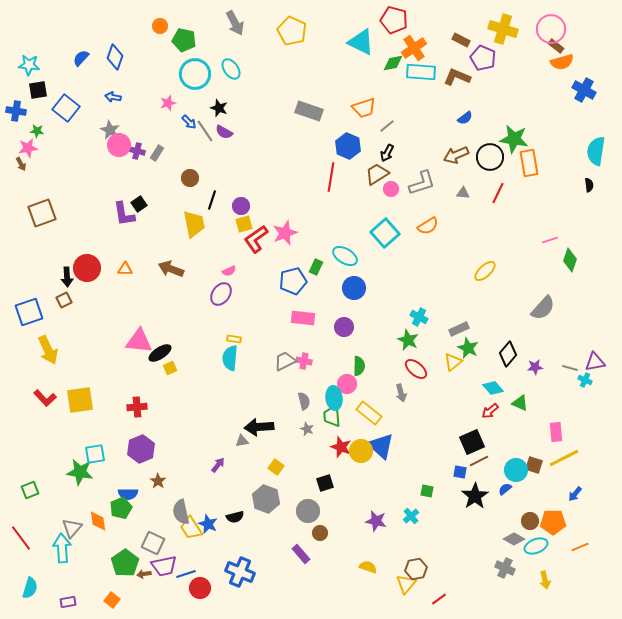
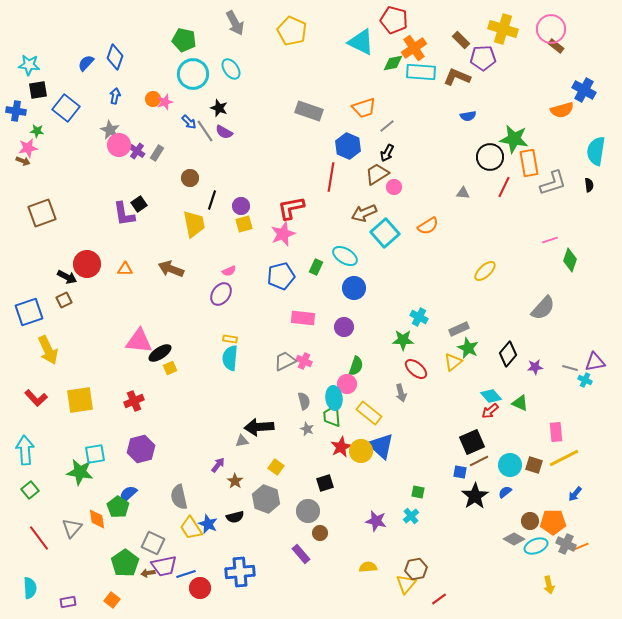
orange circle at (160, 26): moved 7 px left, 73 px down
brown rectangle at (461, 40): rotated 18 degrees clockwise
blue semicircle at (81, 58): moved 5 px right, 5 px down
purple pentagon at (483, 58): rotated 25 degrees counterclockwise
orange semicircle at (562, 62): moved 48 px down
cyan circle at (195, 74): moved 2 px left
blue arrow at (113, 97): moved 2 px right, 1 px up; rotated 91 degrees clockwise
pink star at (168, 103): moved 3 px left, 1 px up
blue semicircle at (465, 118): moved 3 px right, 2 px up; rotated 28 degrees clockwise
purple cross at (137, 151): rotated 21 degrees clockwise
brown arrow at (456, 155): moved 92 px left, 58 px down
brown arrow at (21, 164): moved 2 px right, 3 px up; rotated 40 degrees counterclockwise
gray L-shape at (422, 183): moved 131 px right
pink circle at (391, 189): moved 3 px right, 2 px up
red line at (498, 193): moved 6 px right, 6 px up
pink star at (285, 233): moved 2 px left, 1 px down
red L-shape at (256, 239): moved 35 px right, 31 px up; rotated 24 degrees clockwise
red circle at (87, 268): moved 4 px up
black arrow at (67, 277): rotated 60 degrees counterclockwise
blue pentagon at (293, 281): moved 12 px left, 5 px up
yellow rectangle at (234, 339): moved 4 px left
green star at (408, 340): moved 5 px left; rotated 25 degrees counterclockwise
pink cross at (304, 361): rotated 14 degrees clockwise
green semicircle at (359, 366): moved 3 px left; rotated 18 degrees clockwise
cyan diamond at (493, 388): moved 2 px left, 8 px down
red L-shape at (45, 398): moved 9 px left
red cross at (137, 407): moved 3 px left, 6 px up; rotated 18 degrees counterclockwise
red star at (341, 447): rotated 25 degrees clockwise
purple hexagon at (141, 449): rotated 8 degrees clockwise
cyan circle at (516, 470): moved 6 px left, 5 px up
brown star at (158, 481): moved 77 px right
blue semicircle at (505, 489): moved 3 px down
green square at (30, 490): rotated 18 degrees counterclockwise
green square at (427, 491): moved 9 px left, 1 px down
blue semicircle at (128, 494): rotated 138 degrees clockwise
green pentagon at (121, 508): moved 3 px left, 1 px up; rotated 15 degrees counterclockwise
gray semicircle at (181, 512): moved 2 px left, 15 px up
orange diamond at (98, 521): moved 1 px left, 2 px up
red line at (21, 538): moved 18 px right
cyan arrow at (62, 548): moved 37 px left, 98 px up
yellow semicircle at (368, 567): rotated 24 degrees counterclockwise
gray cross at (505, 568): moved 61 px right, 24 px up
blue cross at (240, 572): rotated 28 degrees counterclockwise
brown arrow at (144, 574): moved 4 px right, 1 px up
yellow arrow at (545, 580): moved 4 px right, 5 px down
cyan semicircle at (30, 588): rotated 20 degrees counterclockwise
